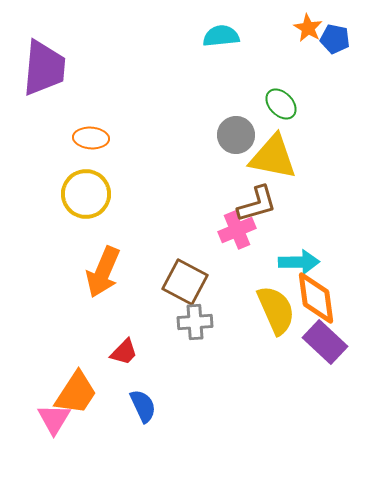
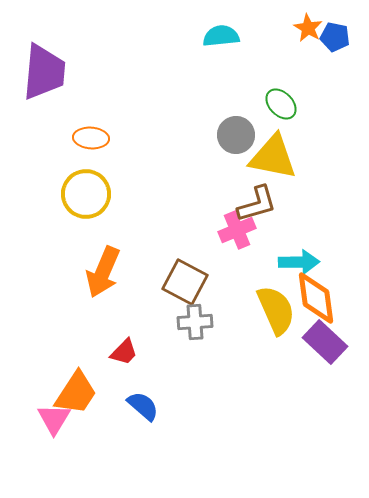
blue pentagon: moved 2 px up
purple trapezoid: moved 4 px down
blue semicircle: rotated 24 degrees counterclockwise
